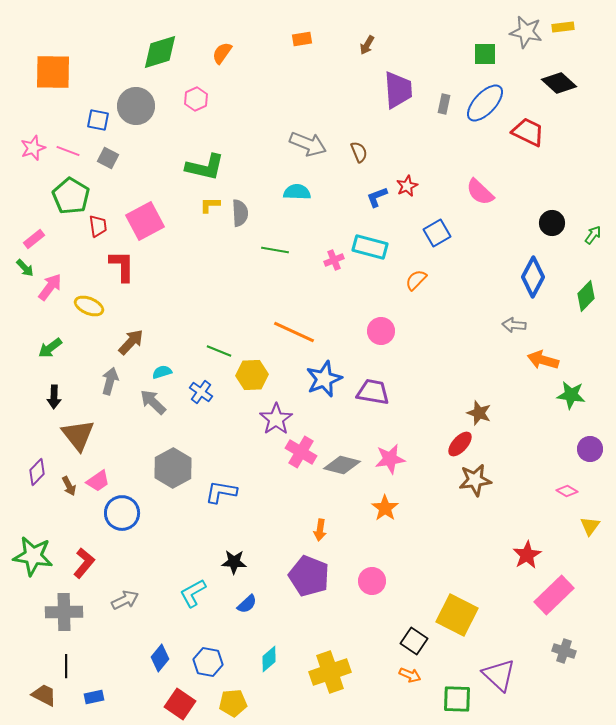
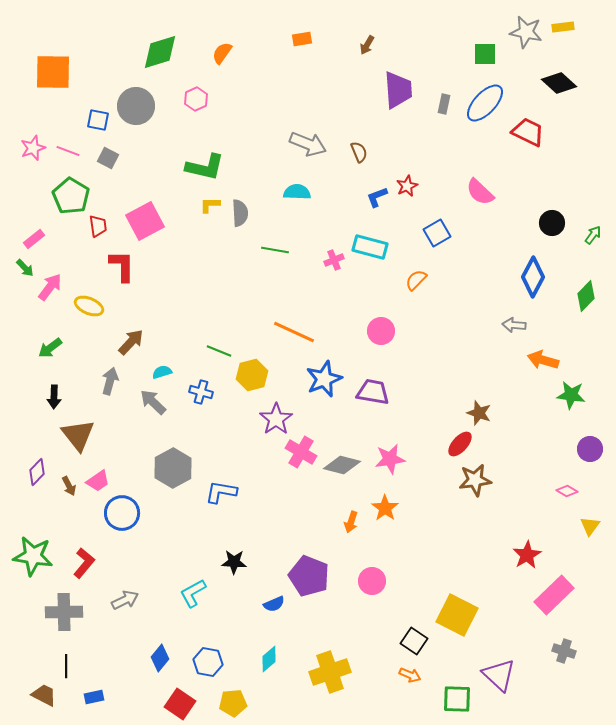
yellow hexagon at (252, 375): rotated 12 degrees counterclockwise
blue cross at (201, 392): rotated 20 degrees counterclockwise
orange arrow at (320, 530): moved 31 px right, 8 px up; rotated 10 degrees clockwise
blue semicircle at (247, 604): moved 27 px right; rotated 20 degrees clockwise
